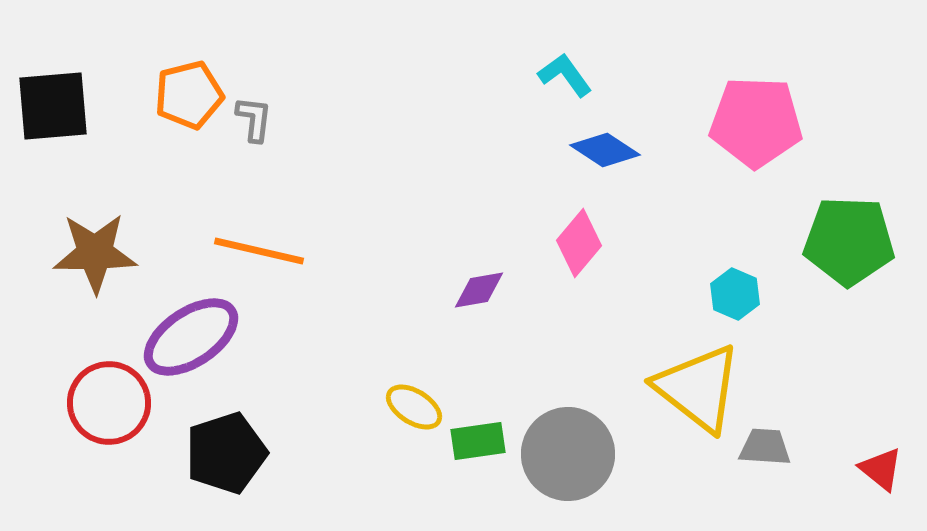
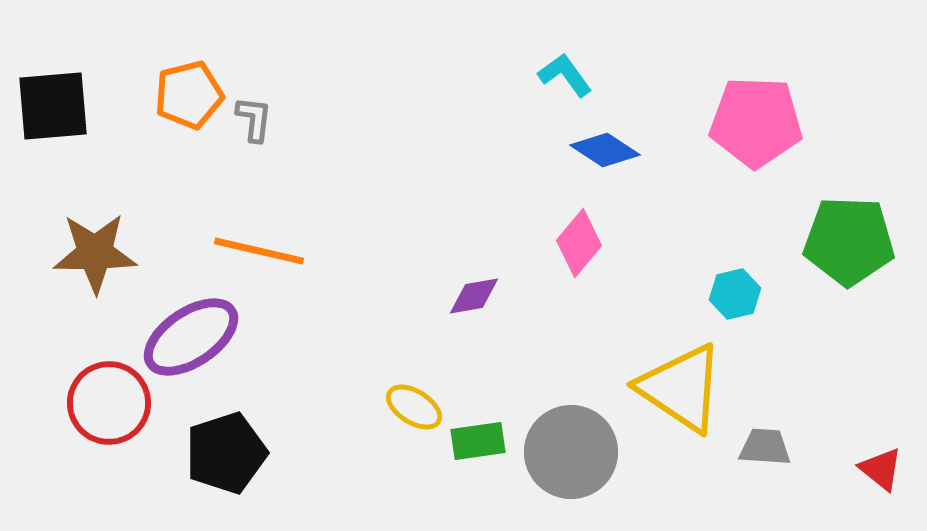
purple diamond: moved 5 px left, 6 px down
cyan hexagon: rotated 24 degrees clockwise
yellow triangle: moved 17 px left; rotated 4 degrees counterclockwise
gray circle: moved 3 px right, 2 px up
